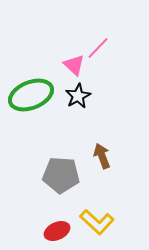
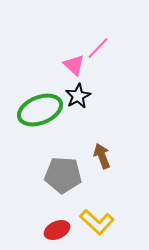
green ellipse: moved 9 px right, 15 px down
gray pentagon: moved 2 px right
red ellipse: moved 1 px up
